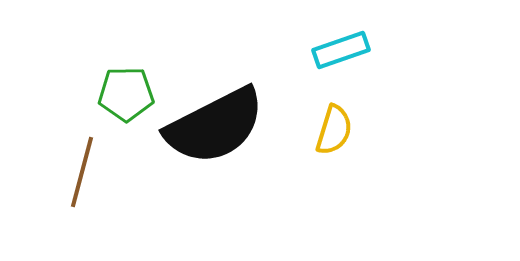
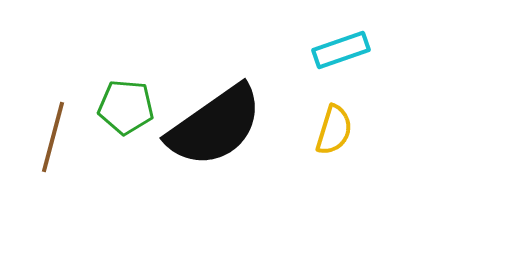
green pentagon: moved 13 px down; rotated 6 degrees clockwise
black semicircle: rotated 8 degrees counterclockwise
brown line: moved 29 px left, 35 px up
